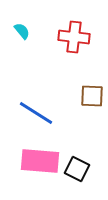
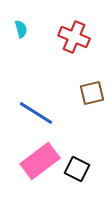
cyan semicircle: moved 1 px left, 2 px up; rotated 24 degrees clockwise
red cross: rotated 16 degrees clockwise
brown square: moved 3 px up; rotated 15 degrees counterclockwise
pink rectangle: rotated 42 degrees counterclockwise
